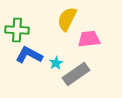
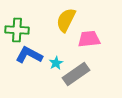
yellow semicircle: moved 1 px left, 1 px down
